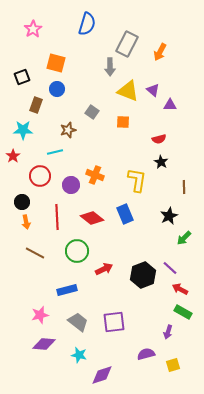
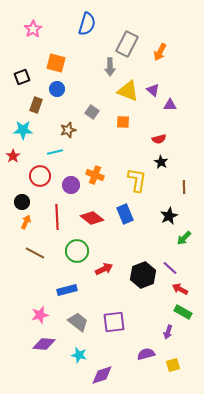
orange arrow at (26, 222): rotated 144 degrees counterclockwise
